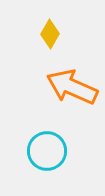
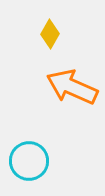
cyan circle: moved 18 px left, 10 px down
